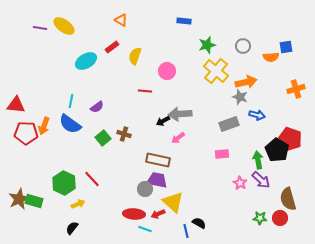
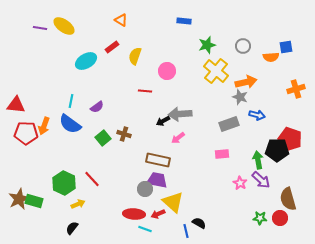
black pentagon at (277, 150): rotated 30 degrees counterclockwise
